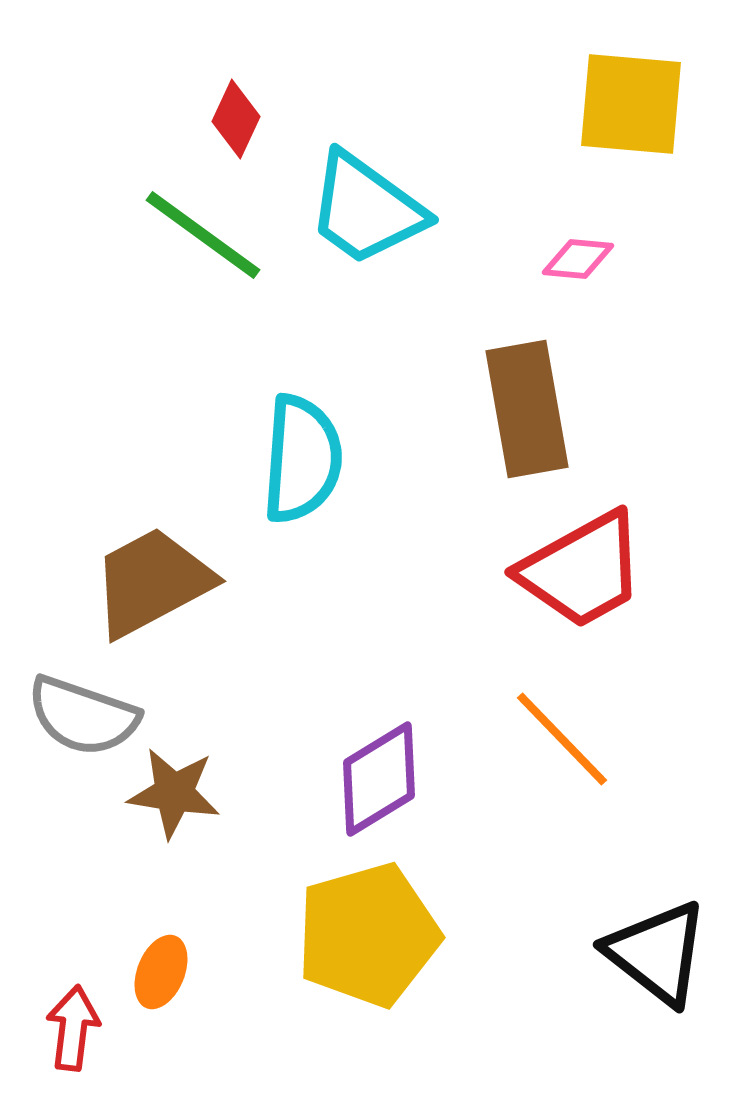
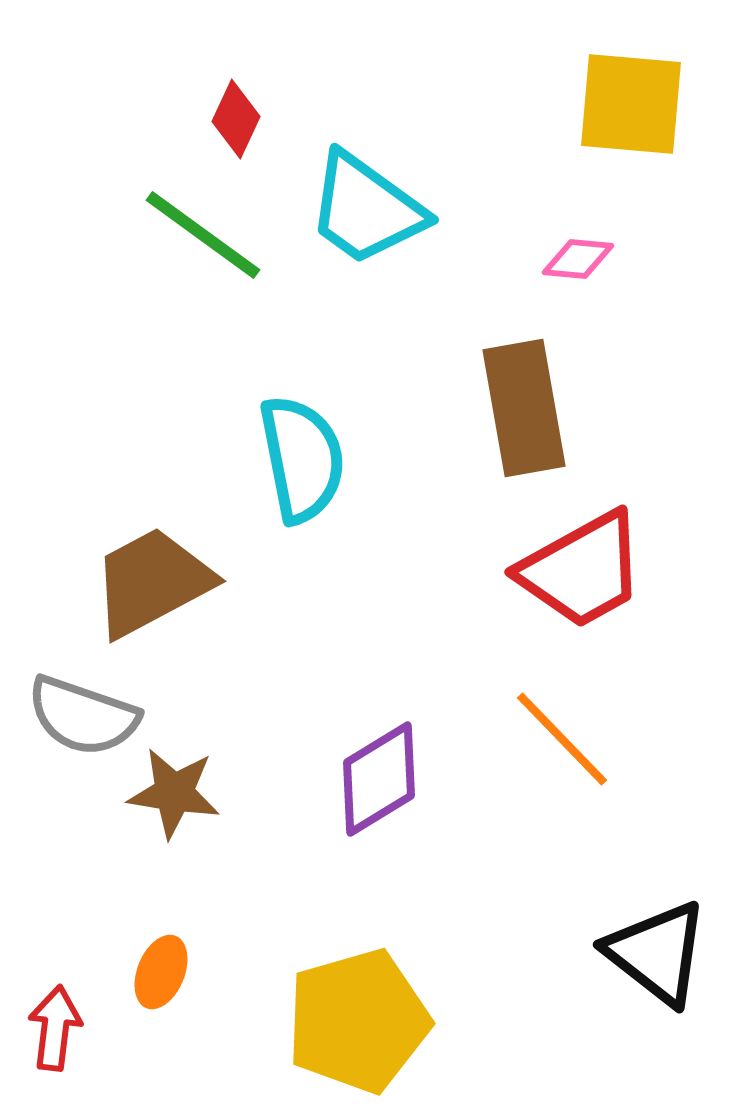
brown rectangle: moved 3 px left, 1 px up
cyan semicircle: rotated 15 degrees counterclockwise
yellow pentagon: moved 10 px left, 86 px down
red arrow: moved 18 px left
